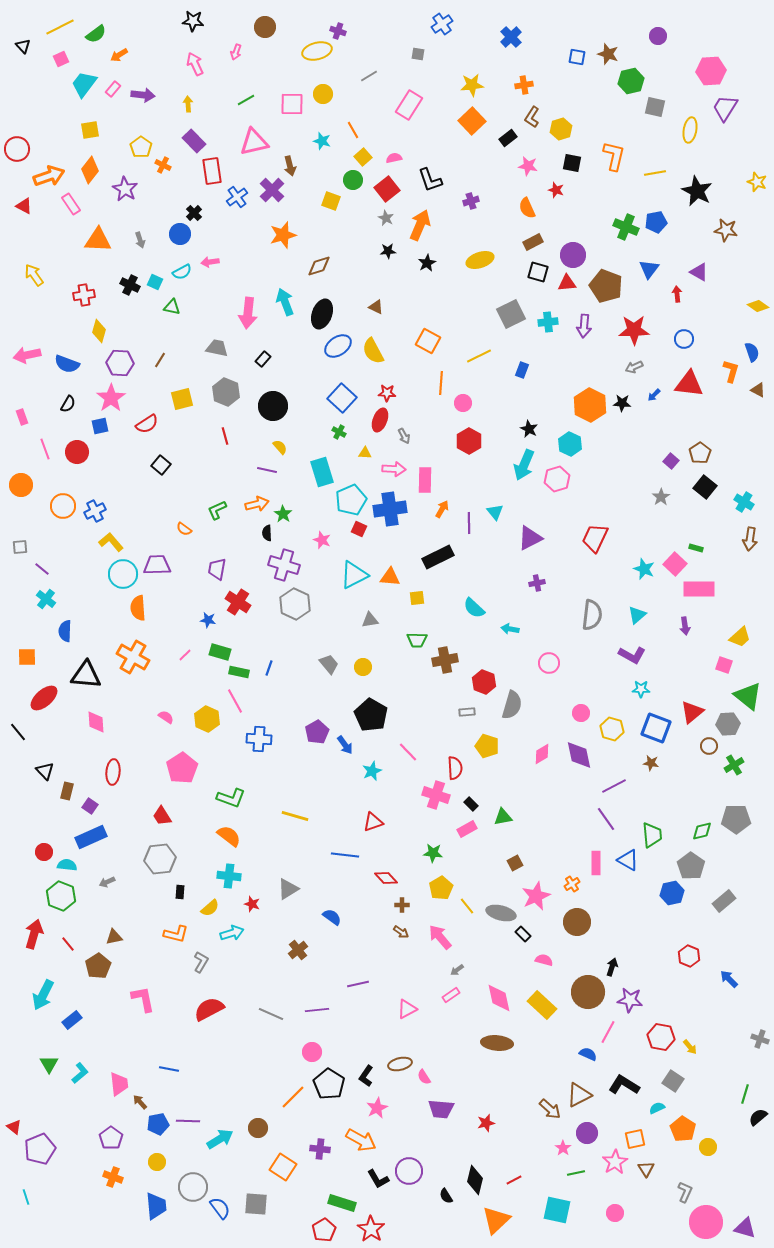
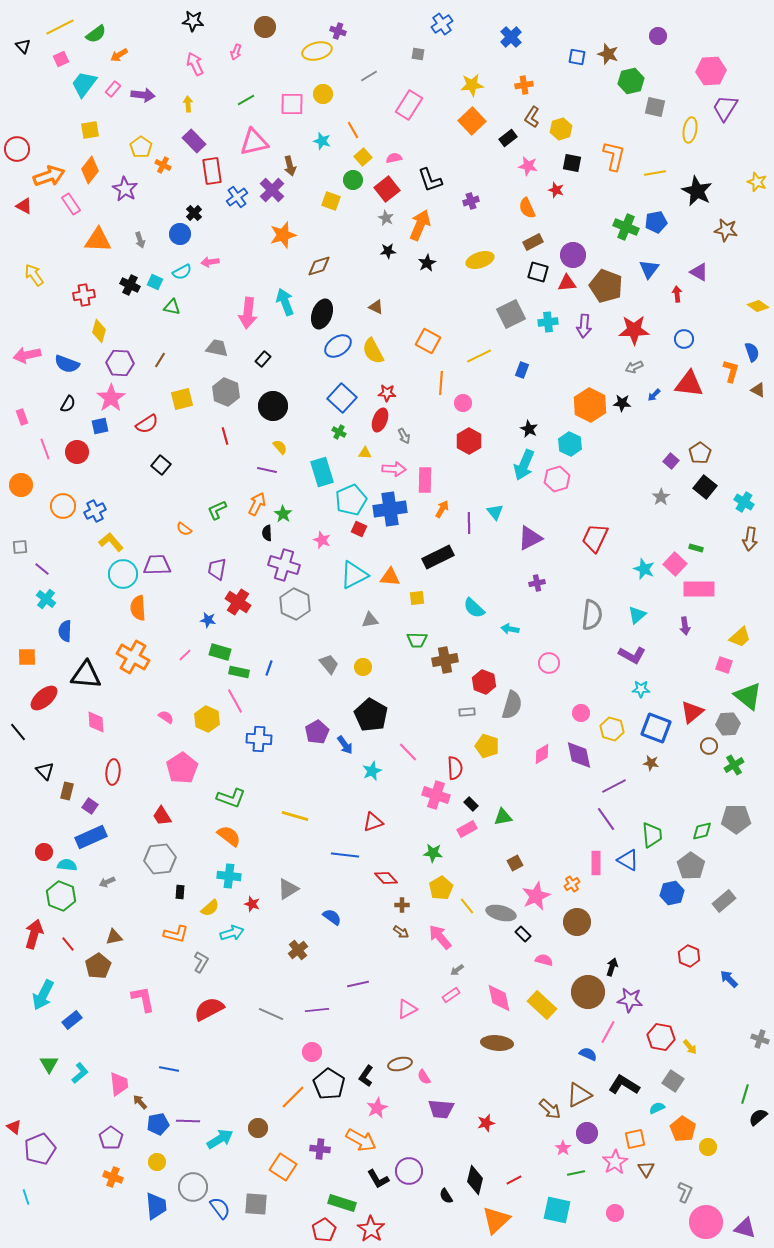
orange arrow at (257, 504): rotated 50 degrees counterclockwise
